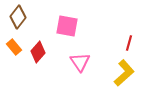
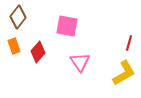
orange rectangle: moved 1 px up; rotated 21 degrees clockwise
yellow L-shape: rotated 12 degrees clockwise
